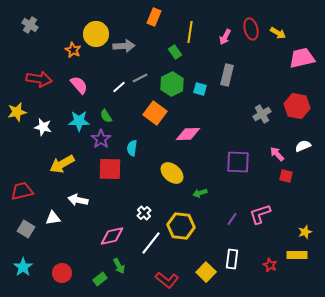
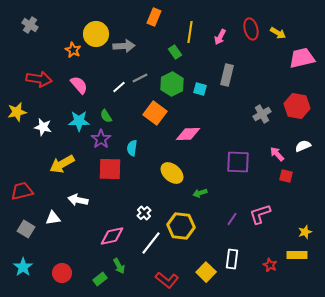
pink arrow at (225, 37): moved 5 px left
